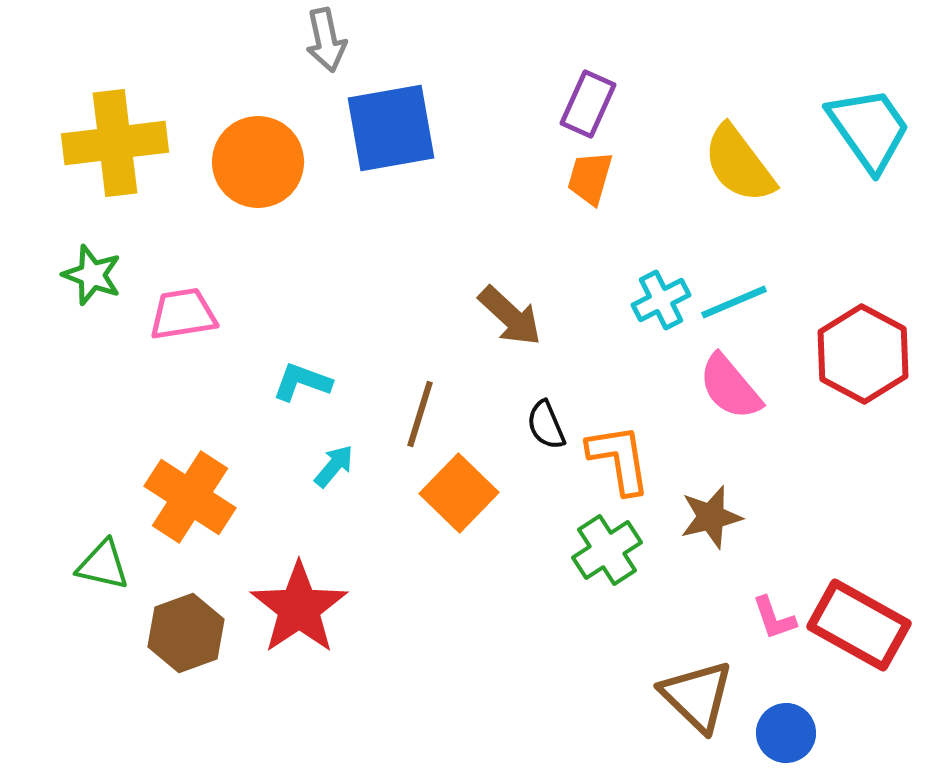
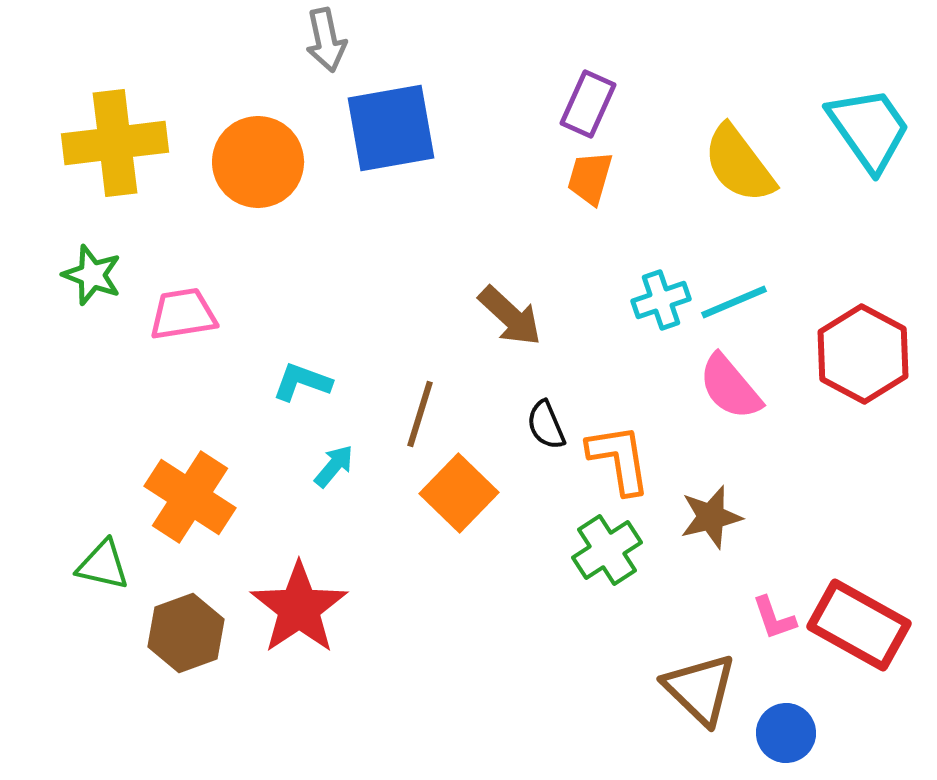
cyan cross: rotated 8 degrees clockwise
brown triangle: moved 3 px right, 7 px up
